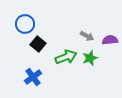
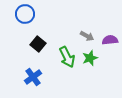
blue circle: moved 10 px up
green arrow: moved 1 px right; rotated 85 degrees clockwise
